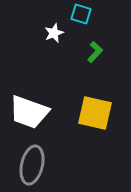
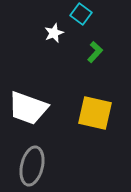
cyan square: rotated 20 degrees clockwise
white trapezoid: moved 1 px left, 4 px up
gray ellipse: moved 1 px down
